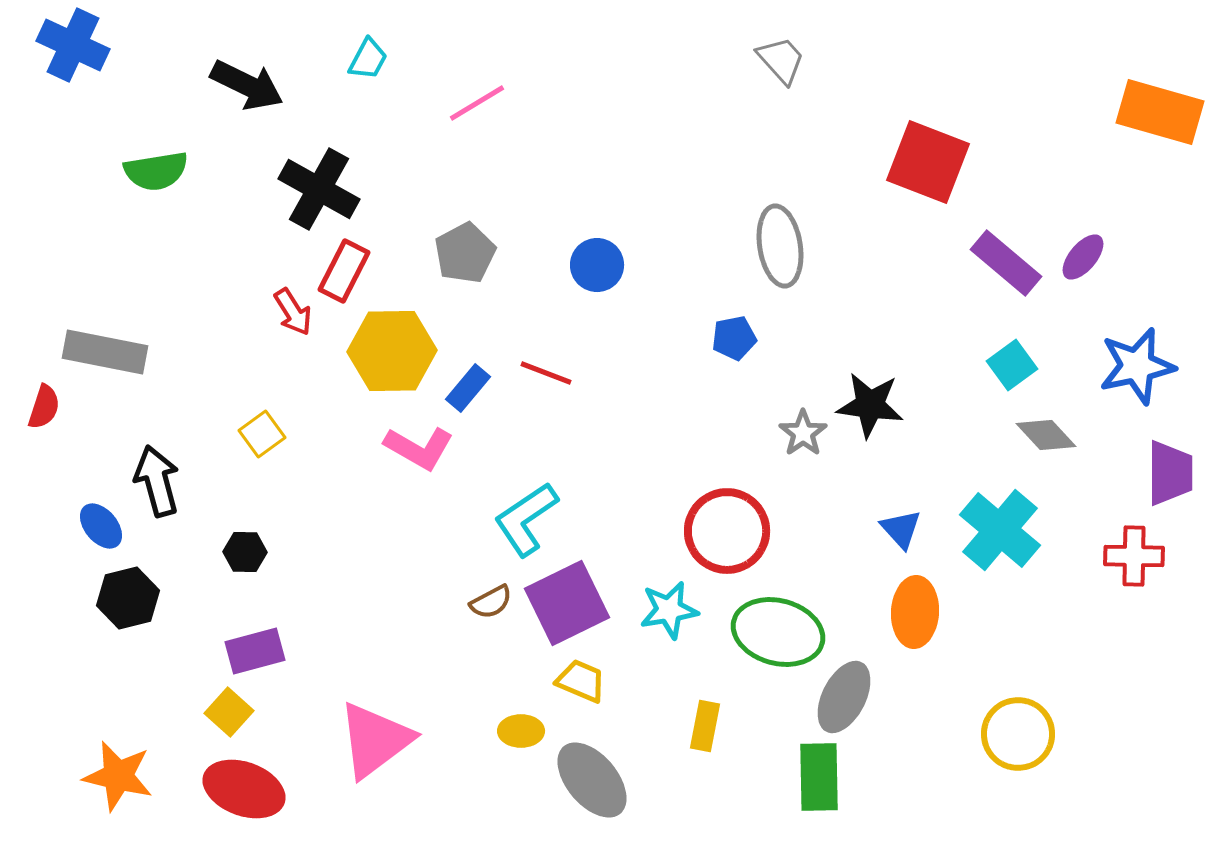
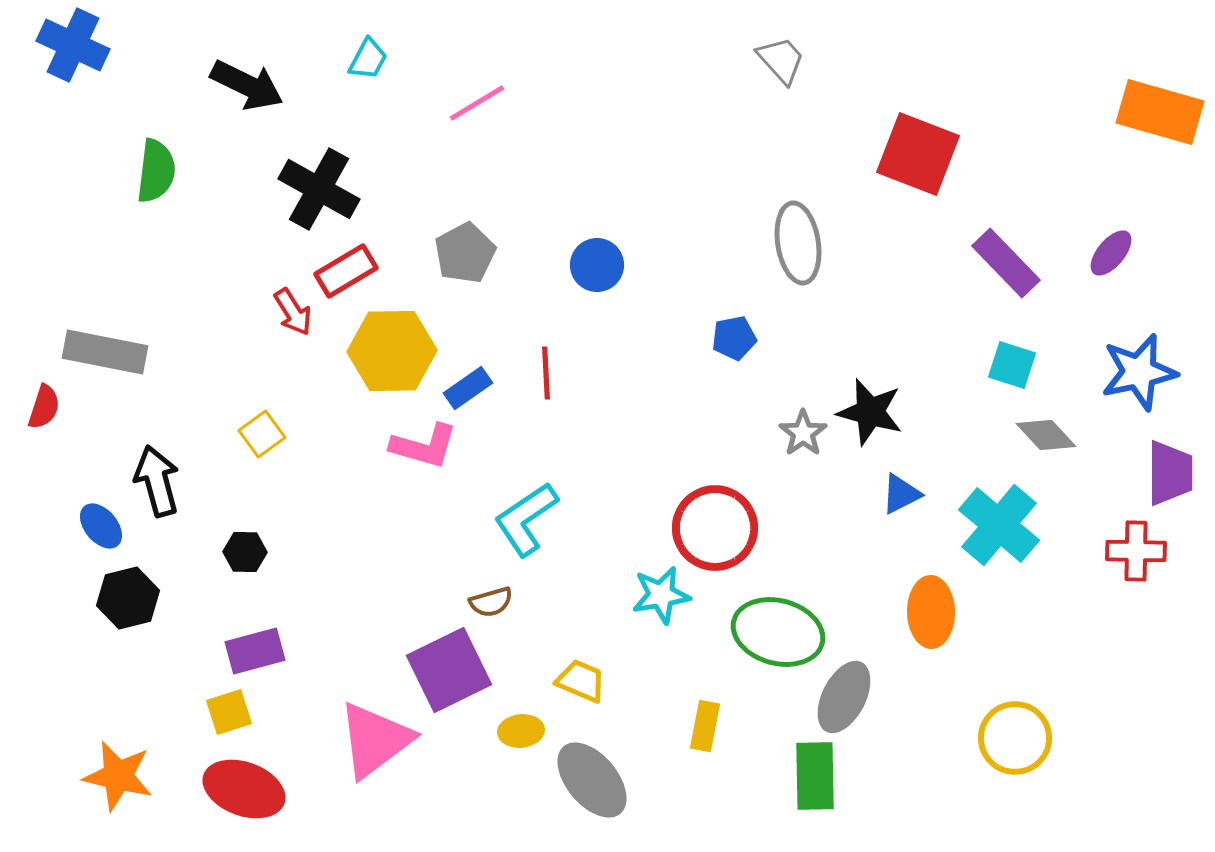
red square at (928, 162): moved 10 px left, 8 px up
green semicircle at (156, 171): rotated 74 degrees counterclockwise
gray ellipse at (780, 246): moved 18 px right, 3 px up
purple ellipse at (1083, 257): moved 28 px right, 4 px up
purple rectangle at (1006, 263): rotated 6 degrees clockwise
red rectangle at (344, 271): moved 2 px right; rotated 32 degrees clockwise
cyan square at (1012, 365): rotated 36 degrees counterclockwise
blue star at (1137, 366): moved 2 px right, 6 px down
red line at (546, 373): rotated 66 degrees clockwise
blue rectangle at (468, 388): rotated 15 degrees clockwise
black star at (870, 405): moved 7 px down; rotated 8 degrees clockwise
pink L-shape at (419, 448): moved 5 px right, 2 px up; rotated 14 degrees counterclockwise
blue triangle at (901, 529): moved 35 px up; rotated 45 degrees clockwise
cyan cross at (1000, 530): moved 1 px left, 5 px up
red circle at (727, 531): moved 12 px left, 3 px up
red cross at (1134, 556): moved 2 px right, 5 px up
brown semicircle at (491, 602): rotated 12 degrees clockwise
purple square at (567, 603): moved 118 px left, 67 px down
cyan star at (669, 610): moved 8 px left, 15 px up
orange ellipse at (915, 612): moved 16 px right; rotated 4 degrees counterclockwise
yellow square at (229, 712): rotated 30 degrees clockwise
yellow ellipse at (521, 731): rotated 6 degrees counterclockwise
yellow circle at (1018, 734): moved 3 px left, 4 px down
green rectangle at (819, 777): moved 4 px left, 1 px up
